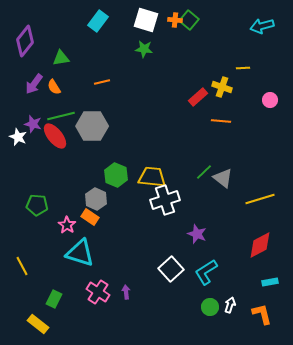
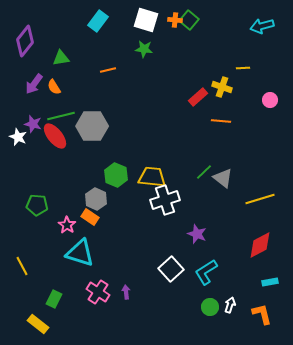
orange line at (102, 82): moved 6 px right, 12 px up
